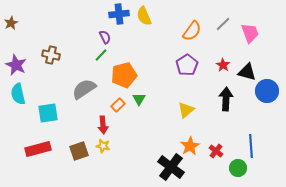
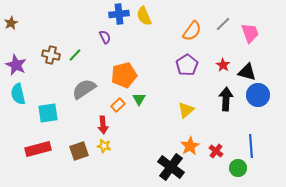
green line: moved 26 px left
blue circle: moved 9 px left, 4 px down
yellow star: moved 1 px right
